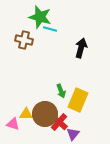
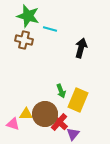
green star: moved 12 px left, 1 px up
